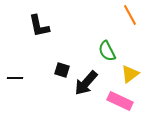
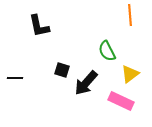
orange line: rotated 25 degrees clockwise
pink rectangle: moved 1 px right
